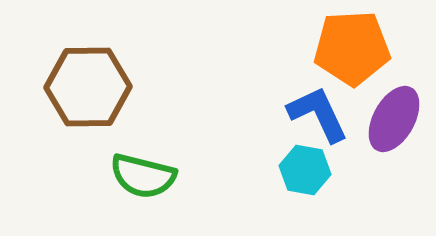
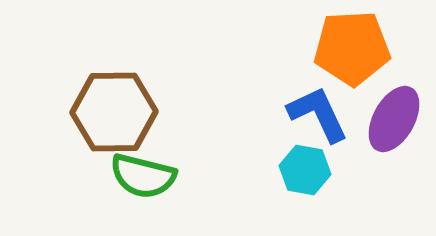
brown hexagon: moved 26 px right, 25 px down
